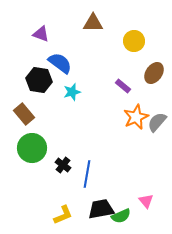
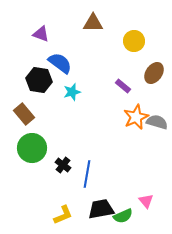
gray semicircle: rotated 65 degrees clockwise
green semicircle: moved 2 px right
